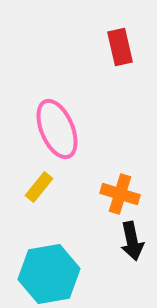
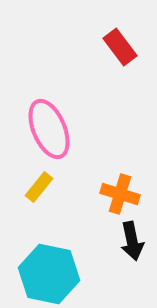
red rectangle: rotated 24 degrees counterclockwise
pink ellipse: moved 8 px left
cyan hexagon: rotated 22 degrees clockwise
